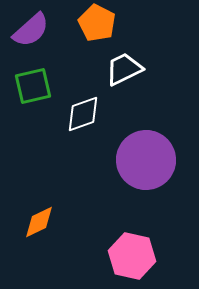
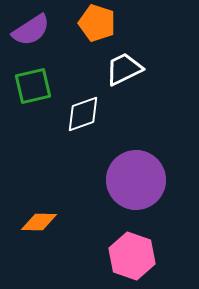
orange pentagon: rotated 9 degrees counterclockwise
purple semicircle: rotated 9 degrees clockwise
purple circle: moved 10 px left, 20 px down
orange diamond: rotated 27 degrees clockwise
pink hexagon: rotated 6 degrees clockwise
